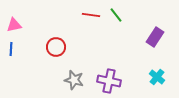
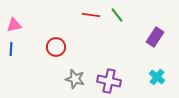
green line: moved 1 px right
gray star: moved 1 px right, 1 px up
